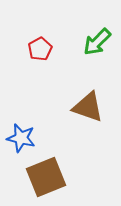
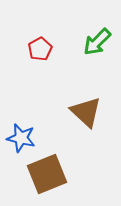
brown triangle: moved 2 px left, 5 px down; rotated 24 degrees clockwise
brown square: moved 1 px right, 3 px up
